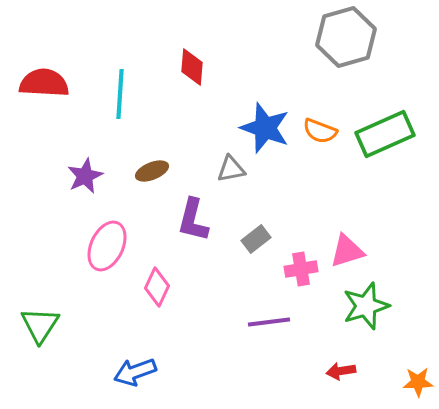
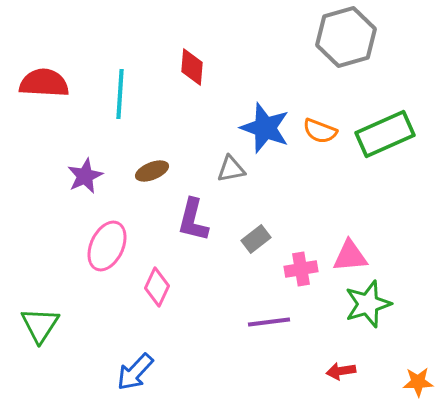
pink triangle: moved 3 px right, 5 px down; rotated 12 degrees clockwise
green star: moved 2 px right, 2 px up
blue arrow: rotated 27 degrees counterclockwise
